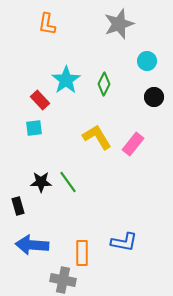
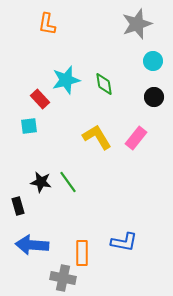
gray star: moved 18 px right
cyan circle: moved 6 px right
cyan star: rotated 20 degrees clockwise
green diamond: rotated 35 degrees counterclockwise
red rectangle: moved 1 px up
cyan square: moved 5 px left, 2 px up
pink rectangle: moved 3 px right, 6 px up
black star: rotated 10 degrees clockwise
gray cross: moved 2 px up
